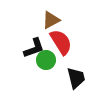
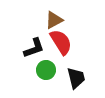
brown triangle: moved 3 px right
green circle: moved 10 px down
